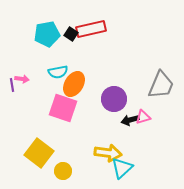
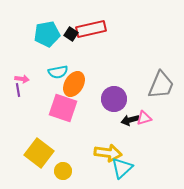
purple line: moved 6 px right, 5 px down
pink triangle: moved 1 px right, 1 px down
